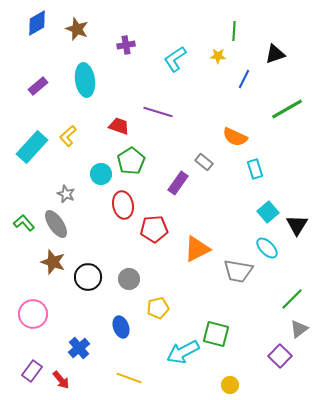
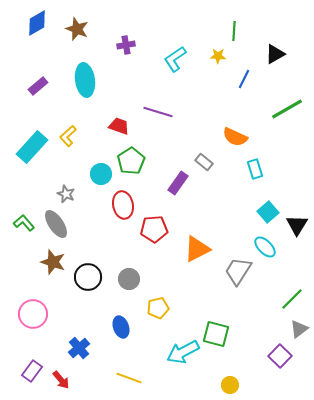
black triangle at (275, 54): rotated 10 degrees counterclockwise
cyan ellipse at (267, 248): moved 2 px left, 1 px up
gray trapezoid at (238, 271): rotated 112 degrees clockwise
